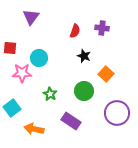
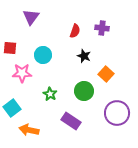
cyan circle: moved 4 px right, 3 px up
orange arrow: moved 5 px left, 1 px down
